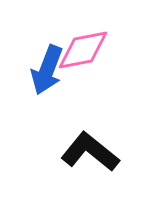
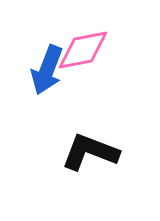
black L-shape: rotated 18 degrees counterclockwise
